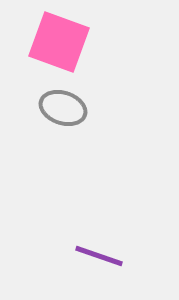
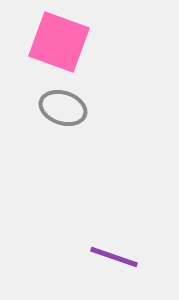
purple line: moved 15 px right, 1 px down
